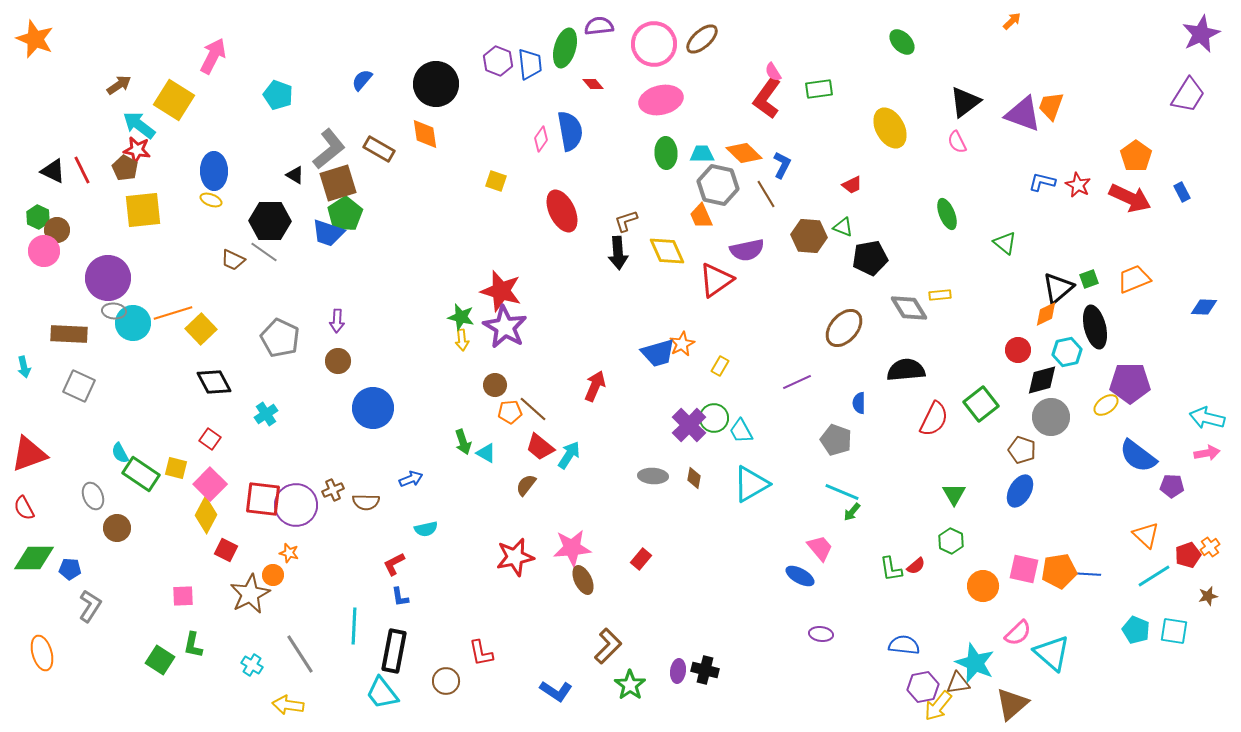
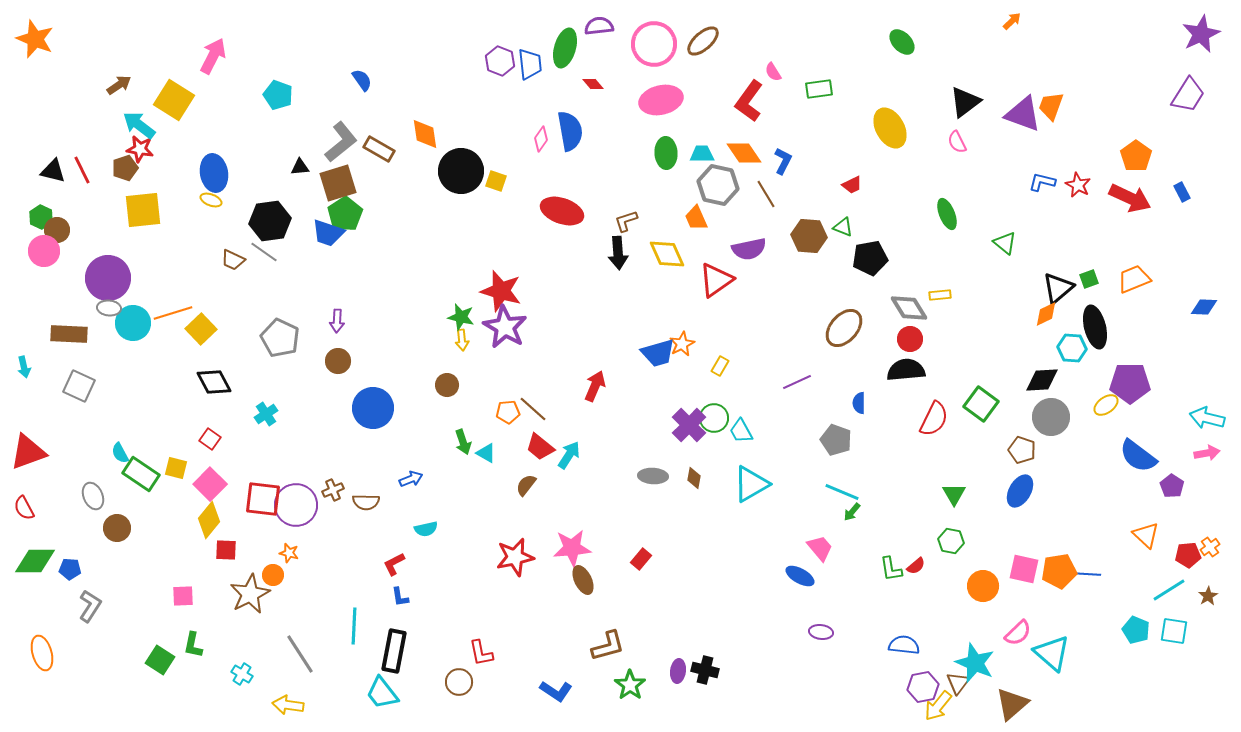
brown ellipse at (702, 39): moved 1 px right, 2 px down
purple hexagon at (498, 61): moved 2 px right
blue semicircle at (362, 80): rotated 105 degrees clockwise
black circle at (436, 84): moved 25 px right, 87 px down
red L-shape at (767, 98): moved 18 px left, 3 px down
gray L-shape at (329, 149): moved 12 px right, 7 px up
red star at (137, 150): moved 3 px right, 1 px up
orange diamond at (744, 153): rotated 12 degrees clockwise
blue L-shape at (782, 165): moved 1 px right, 4 px up
brown pentagon at (125, 168): rotated 25 degrees clockwise
black triangle at (53, 171): rotated 12 degrees counterclockwise
blue ellipse at (214, 171): moved 2 px down; rotated 9 degrees counterclockwise
black triangle at (295, 175): moved 5 px right, 8 px up; rotated 36 degrees counterclockwise
red ellipse at (562, 211): rotated 45 degrees counterclockwise
orange trapezoid at (701, 216): moved 5 px left, 2 px down
green hexagon at (38, 217): moved 3 px right
black hexagon at (270, 221): rotated 9 degrees counterclockwise
purple semicircle at (747, 250): moved 2 px right, 1 px up
yellow diamond at (667, 251): moved 3 px down
gray ellipse at (114, 311): moved 5 px left, 3 px up
red circle at (1018, 350): moved 108 px left, 11 px up
cyan hexagon at (1067, 352): moved 5 px right, 4 px up; rotated 16 degrees clockwise
black diamond at (1042, 380): rotated 12 degrees clockwise
brown circle at (495, 385): moved 48 px left
green square at (981, 404): rotated 16 degrees counterclockwise
orange pentagon at (510, 412): moved 2 px left
red triangle at (29, 454): moved 1 px left, 2 px up
purple pentagon at (1172, 486): rotated 30 degrees clockwise
yellow diamond at (206, 515): moved 3 px right, 5 px down; rotated 12 degrees clockwise
green hexagon at (951, 541): rotated 15 degrees counterclockwise
red square at (226, 550): rotated 25 degrees counterclockwise
red pentagon at (1188, 555): rotated 15 degrees clockwise
green diamond at (34, 558): moved 1 px right, 3 px down
cyan line at (1154, 576): moved 15 px right, 14 px down
brown star at (1208, 596): rotated 18 degrees counterclockwise
purple ellipse at (821, 634): moved 2 px up
brown L-shape at (608, 646): rotated 30 degrees clockwise
cyan cross at (252, 665): moved 10 px left, 9 px down
brown circle at (446, 681): moved 13 px right, 1 px down
brown triangle at (958, 683): rotated 45 degrees counterclockwise
